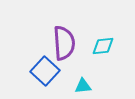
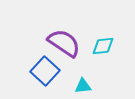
purple semicircle: rotated 52 degrees counterclockwise
